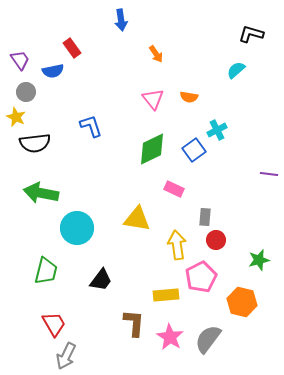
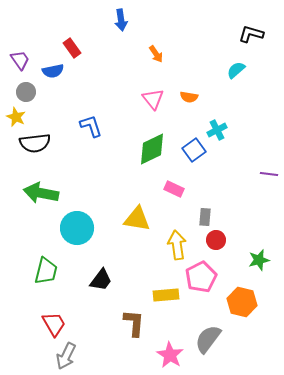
pink star: moved 18 px down
